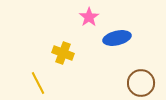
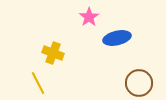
yellow cross: moved 10 px left
brown circle: moved 2 px left
